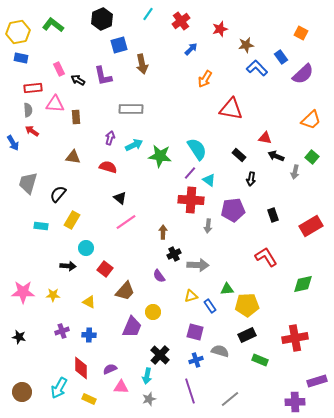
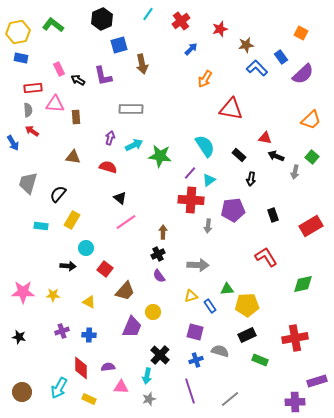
cyan semicircle at (197, 149): moved 8 px right, 3 px up
cyan triangle at (209, 180): rotated 48 degrees clockwise
black cross at (174, 254): moved 16 px left
purple semicircle at (110, 369): moved 2 px left, 2 px up; rotated 16 degrees clockwise
